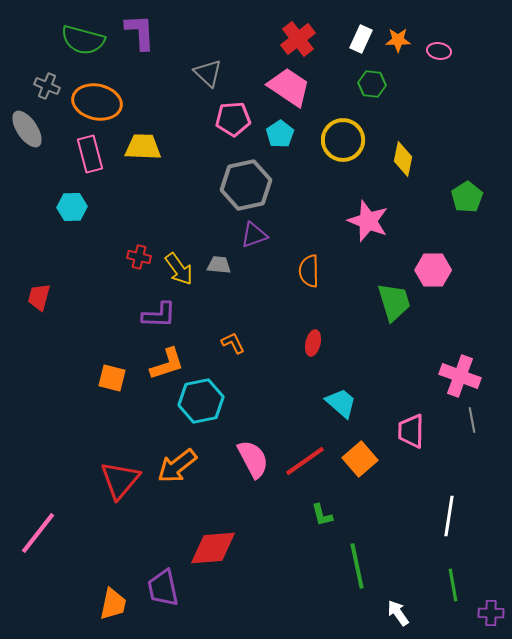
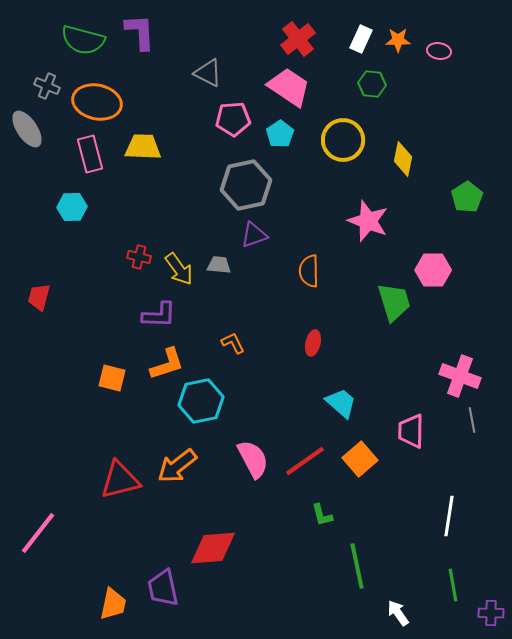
gray triangle at (208, 73): rotated 16 degrees counterclockwise
red triangle at (120, 480): rotated 36 degrees clockwise
